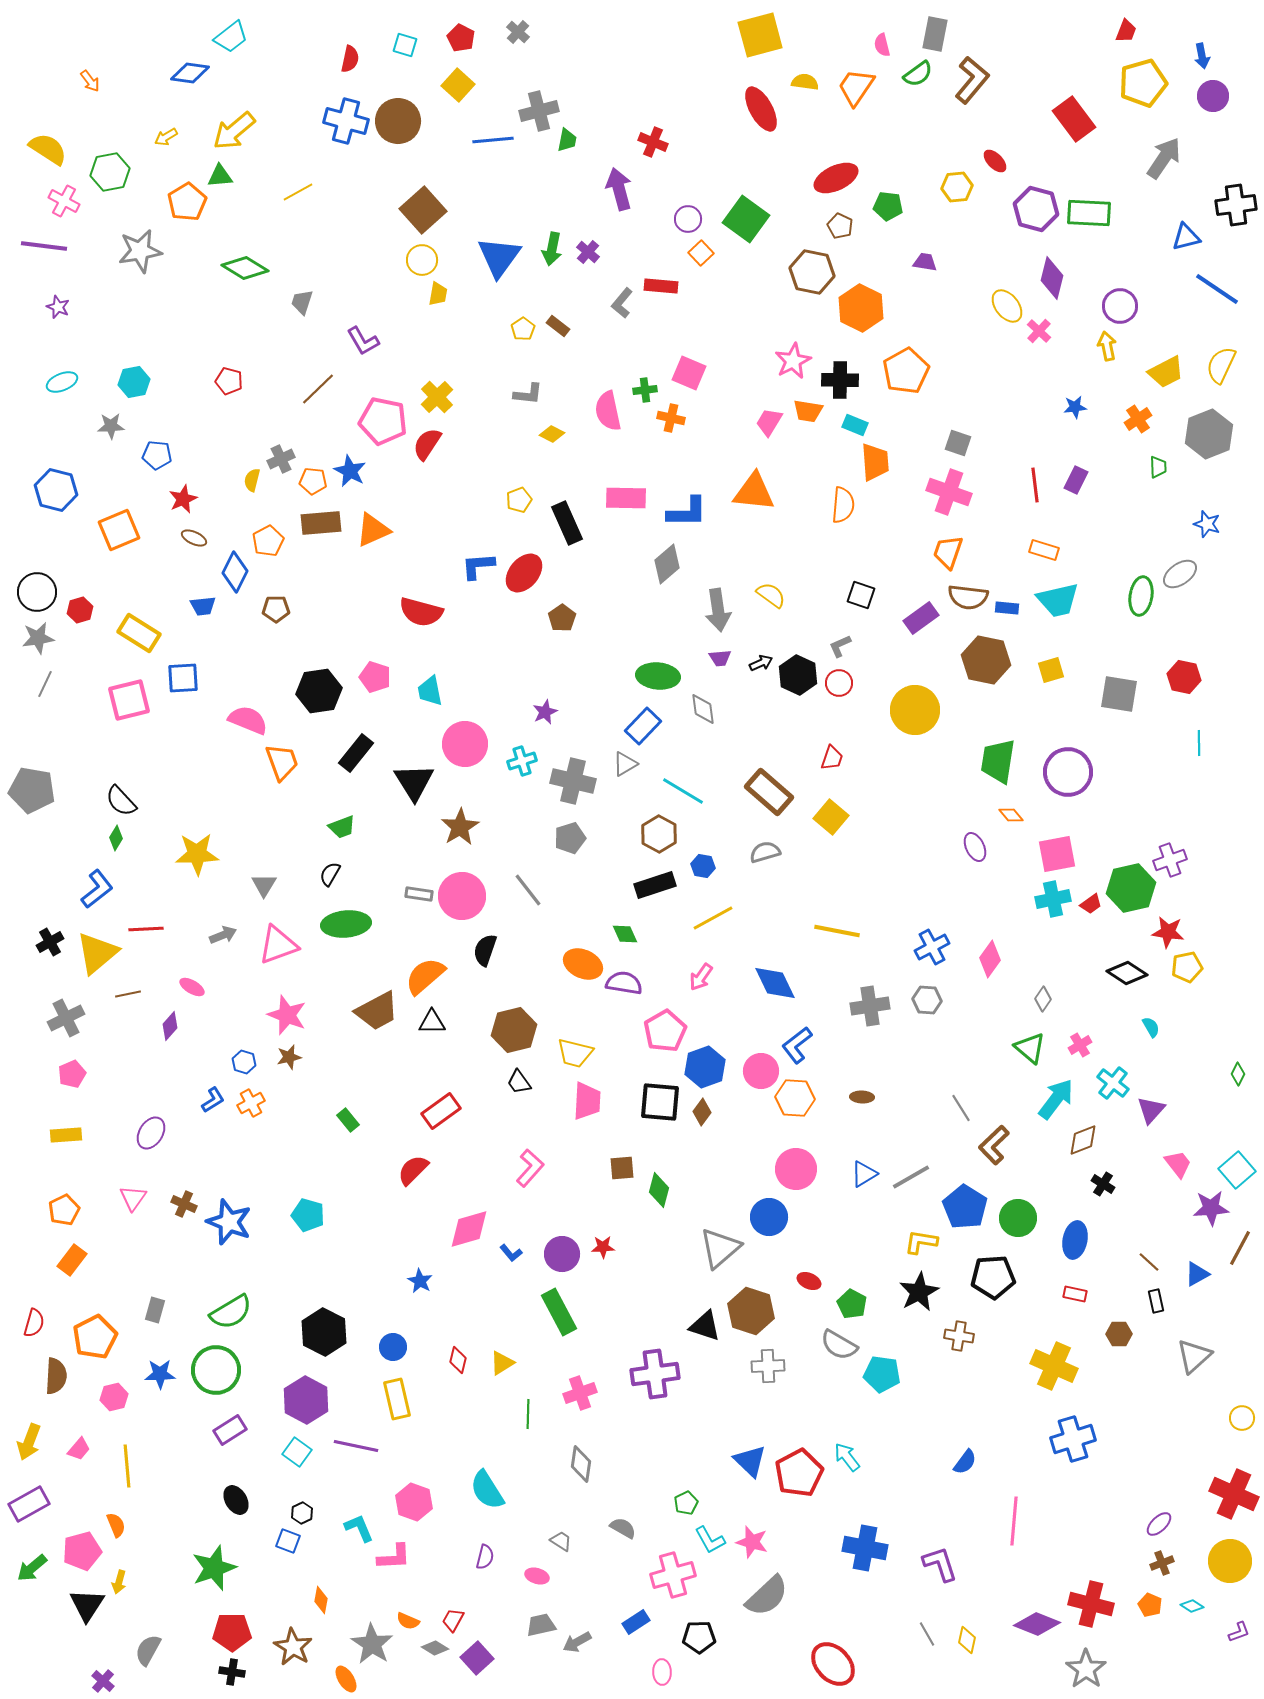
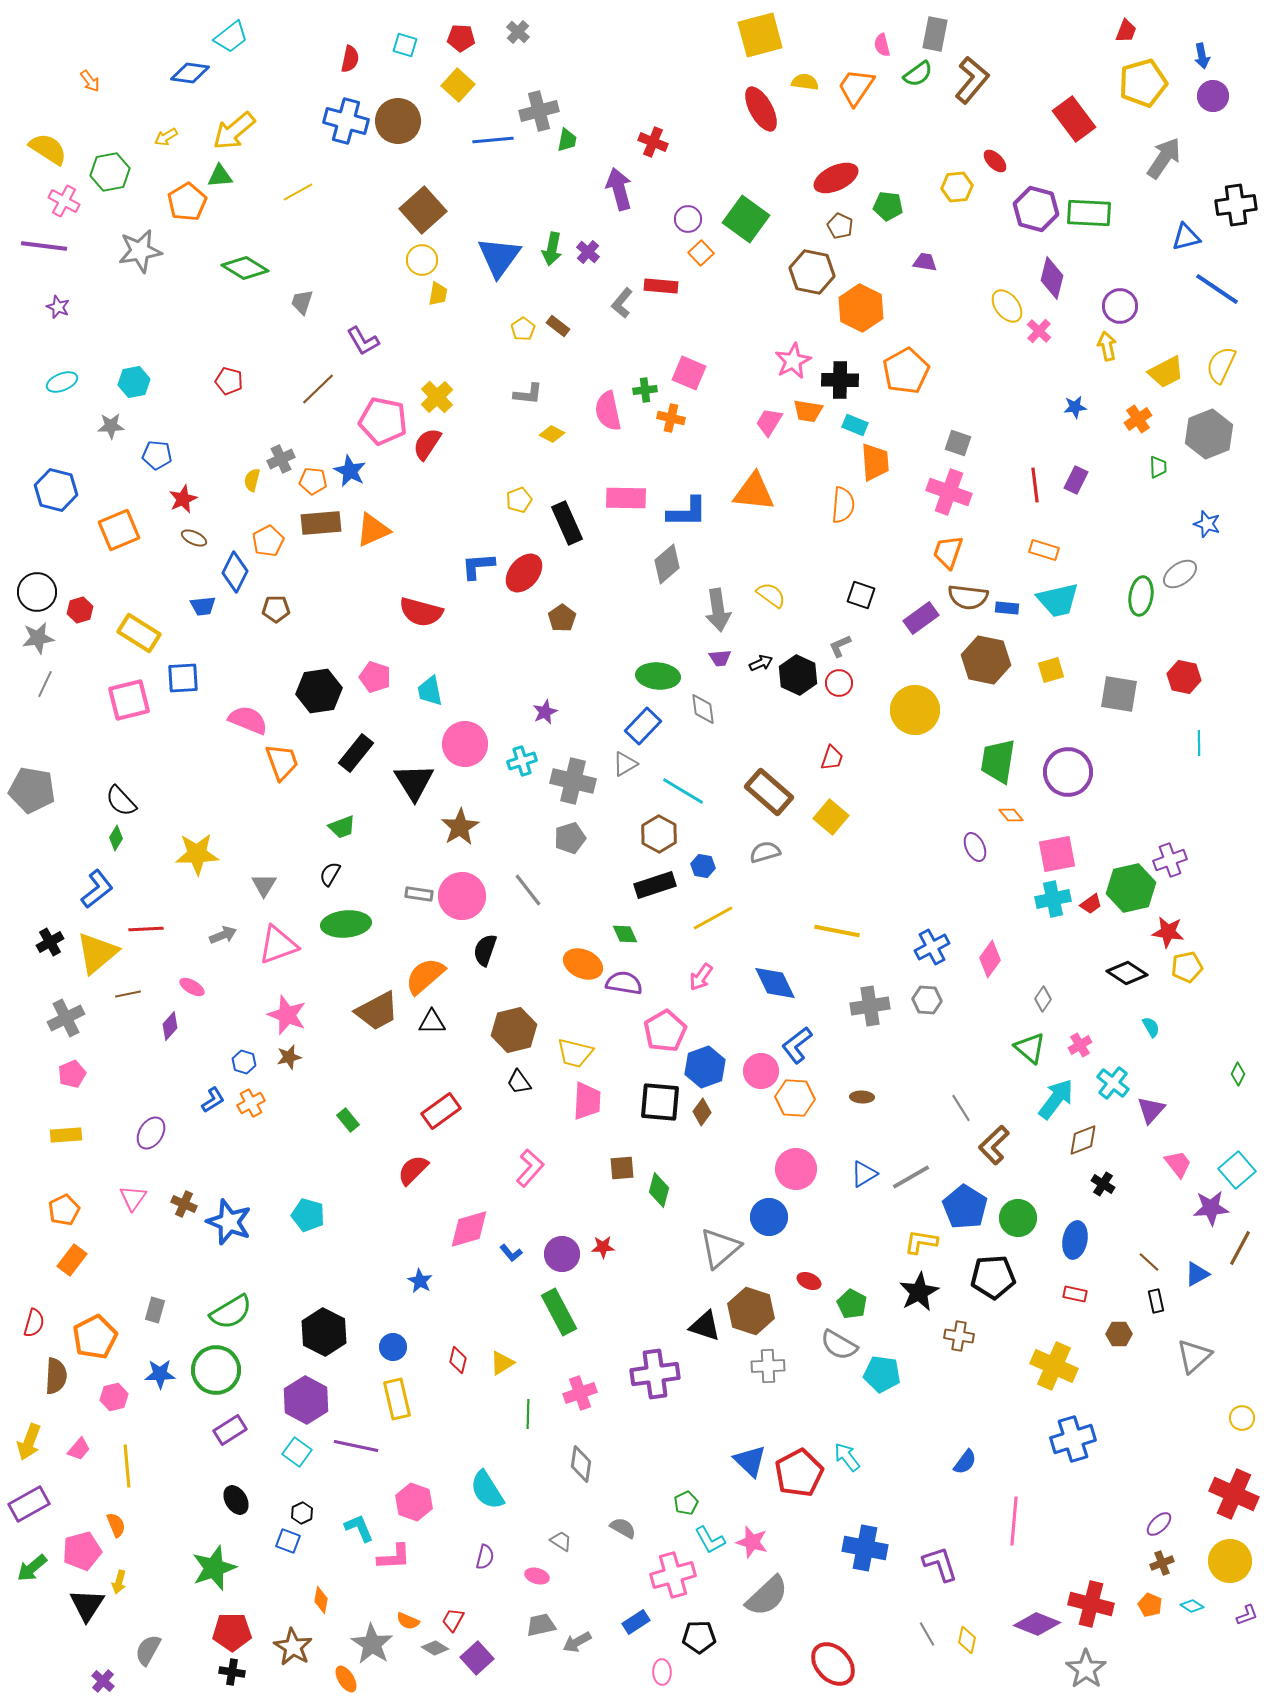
red pentagon at (461, 38): rotated 24 degrees counterclockwise
purple L-shape at (1239, 1632): moved 8 px right, 17 px up
